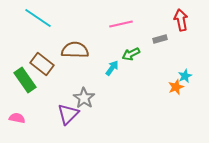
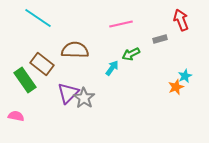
red arrow: rotated 10 degrees counterclockwise
purple triangle: moved 21 px up
pink semicircle: moved 1 px left, 2 px up
